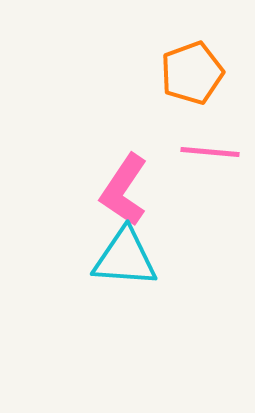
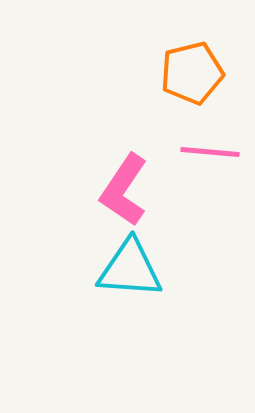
orange pentagon: rotated 6 degrees clockwise
cyan triangle: moved 5 px right, 11 px down
